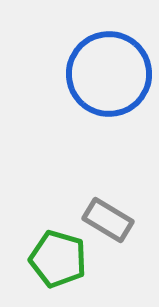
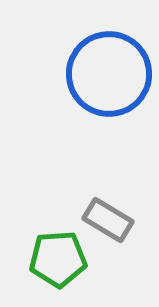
green pentagon: rotated 20 degrees counterclockwise
